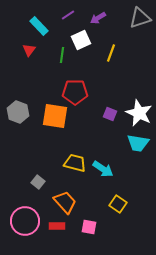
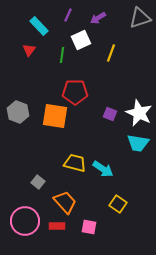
purple line: rotated 32 degrees counterclockwise
